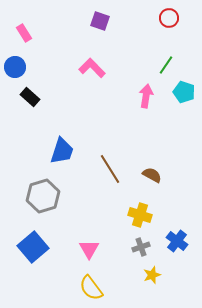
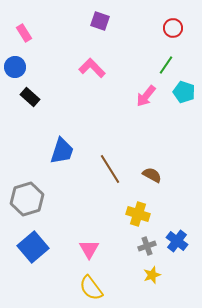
red circle: moved 4 px right, 10 px down
pink arrow: rotated 150 degrees counterclockwise
gray hexagon: moved 16 px left, 3 px down
yellow cross: moved 2 px left, 1 px up
gray cross: moved 6 px right, 1 px up
